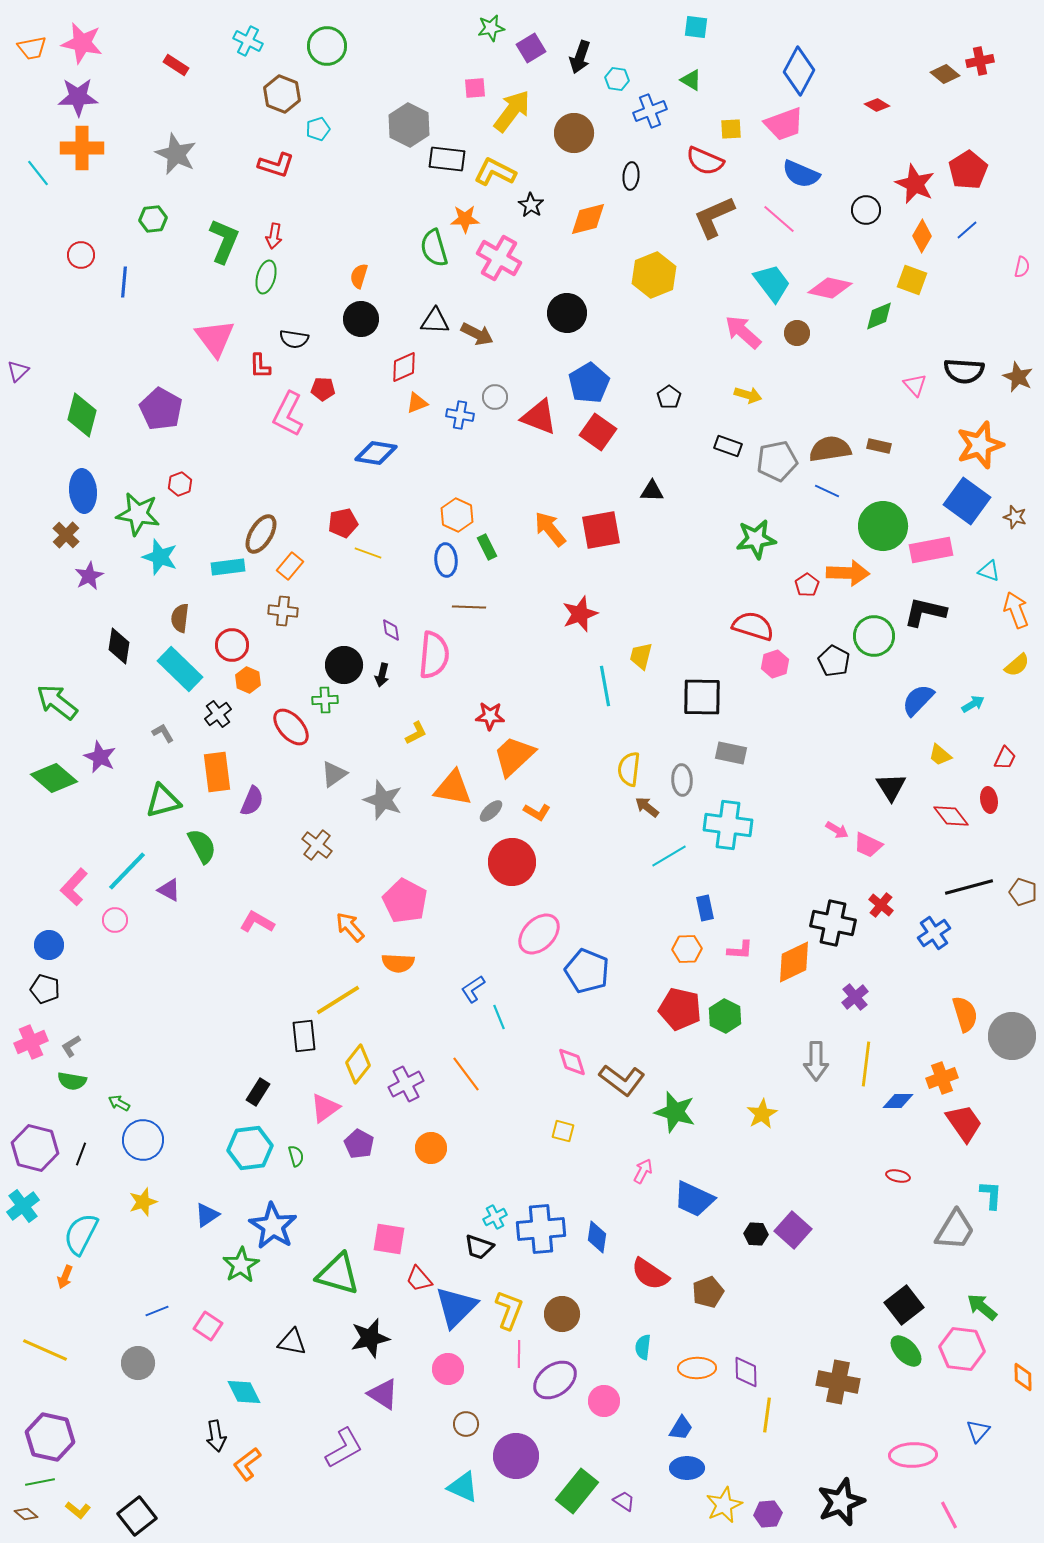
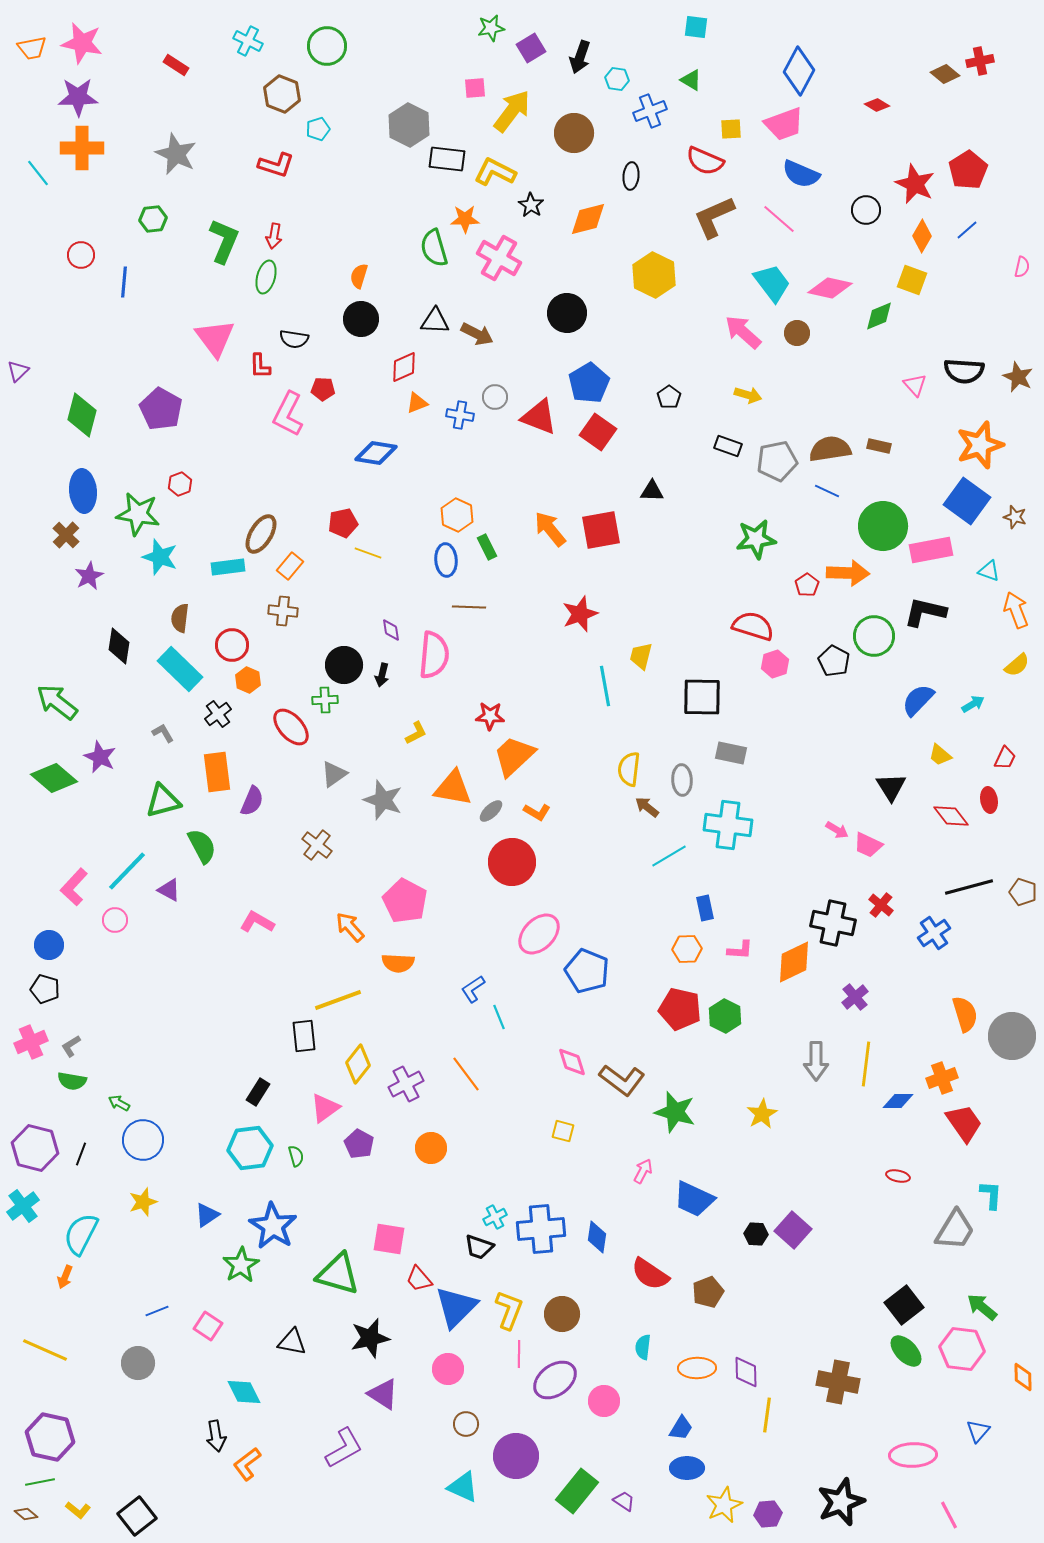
yellow hexagon at (654, 275): rotated 12 degrees counterclockwise
yellow line at (338, 1000): rotated 12 degrees clockwise
